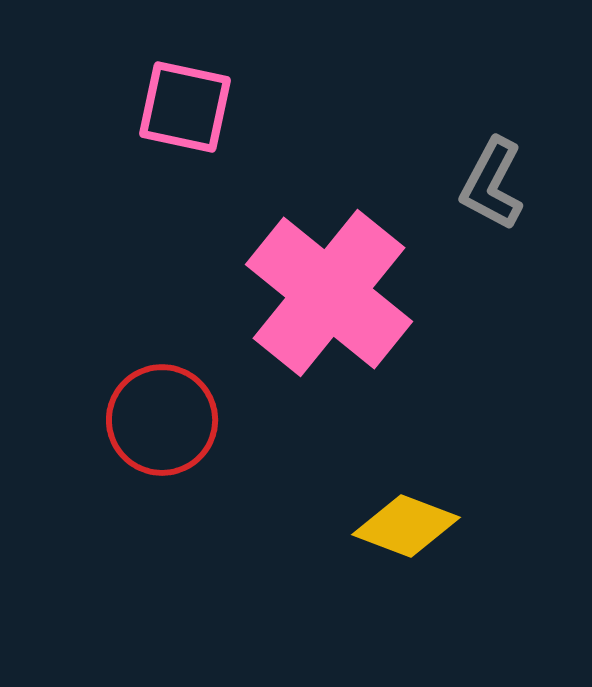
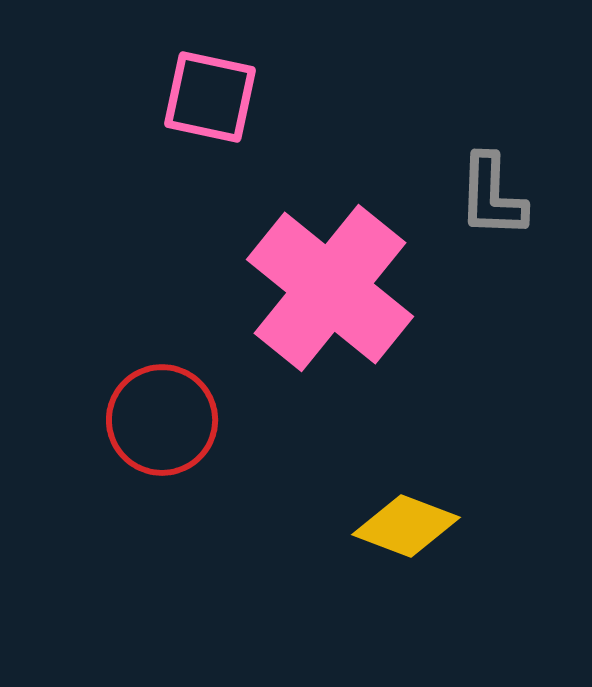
pink square: moved 25 px right, 10 px up
gray L-shape: moved 12 px down; rotated 26 degrees counterclockwise
pink cross: moved 1 px right, 5 px up
